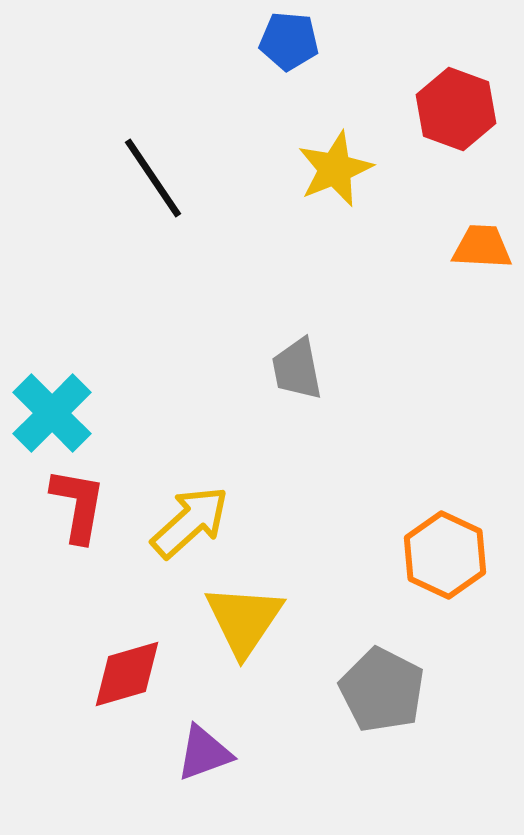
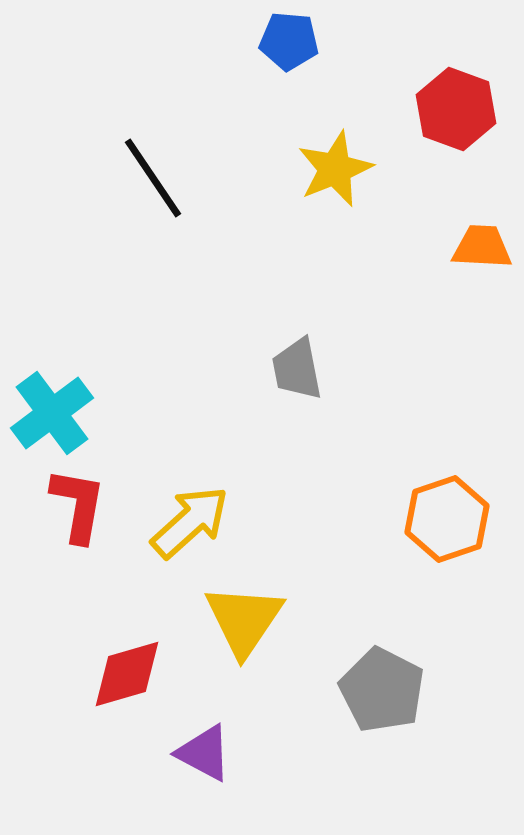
cyan cross: rotated 8 degrees clockwise
orange hexagon: moved 2 px right, 36 px up; rotated 16 degrees clockwise
purple triangle: rotated 48 degrees clockwise
